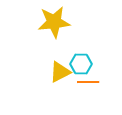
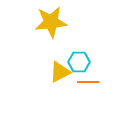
yellow star: moved 3 px left
cyan hexagon: moved 2 px left, 2 px up
